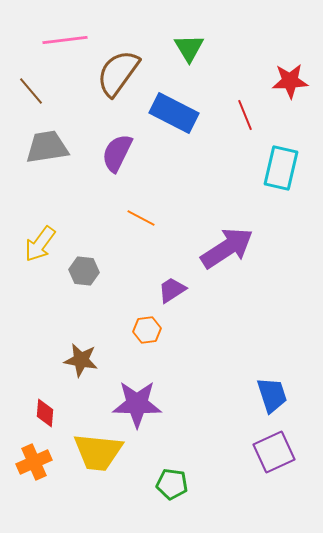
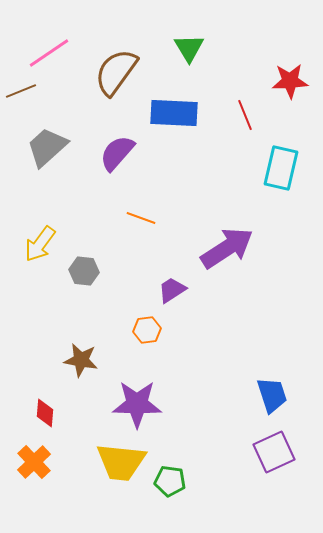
pink line: moved 16 px left, 13 px down; rotated 27 degrees counterclockwise
brown semicircle: moved 2 px left, 1 px up
brown line: moved 10 px left; rotated 72 degrees counterclockwise
blue rectangle: rotated 24 degrees counterclockwise
gray trapezoid: rotated 33 degrees counterclockwise
purple semicircle: rotated 15 degrees clockwise
orange line: rotated 8 degrees counterclockwise
yellow trapezoid: moved 23 px right, 10 px down
orange cross: rotated 20 degrees counterclockwise
green pentagon: moved 2 px left, 3 px up
